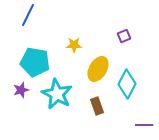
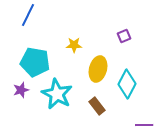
yellow ellipse: rotated 15 degrees counterclockwise
brown rectangle: rotated 18 degrees counterclockwise
